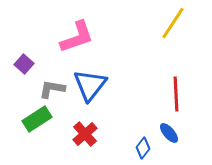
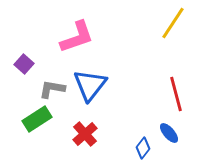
red line: rotated 12 degrees counterclockwise
